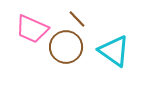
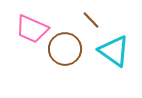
brown line: moved 14 px right, 1 px down
brown circle: moved 1 px left, 2 px down
